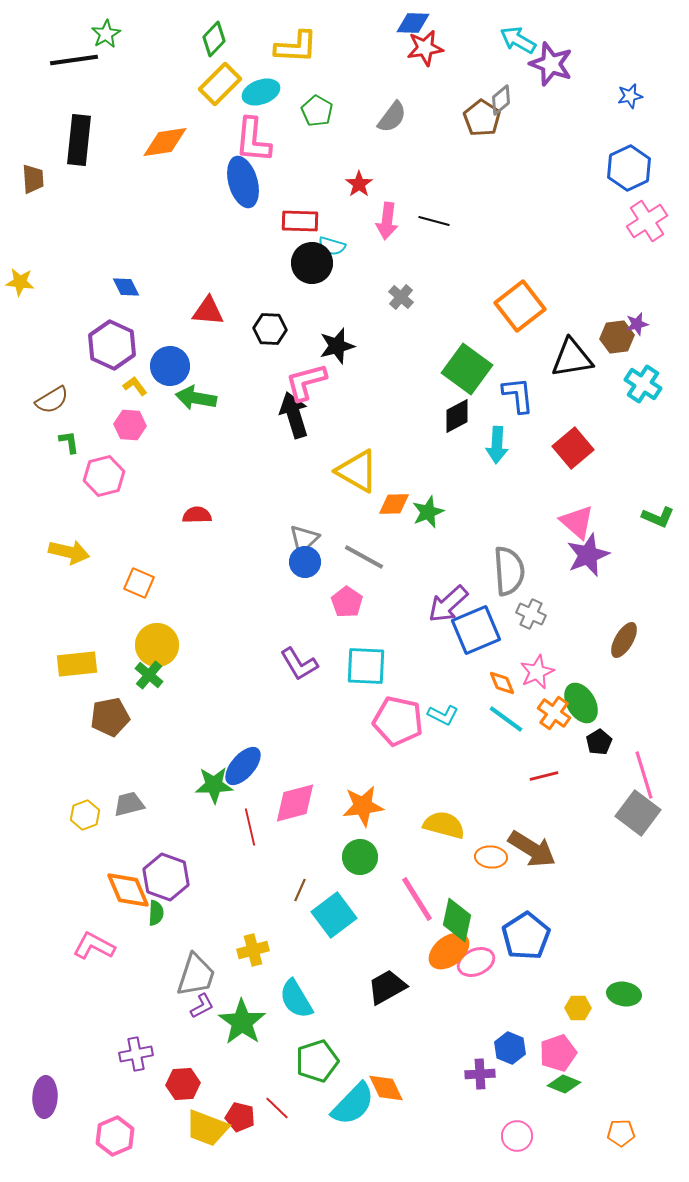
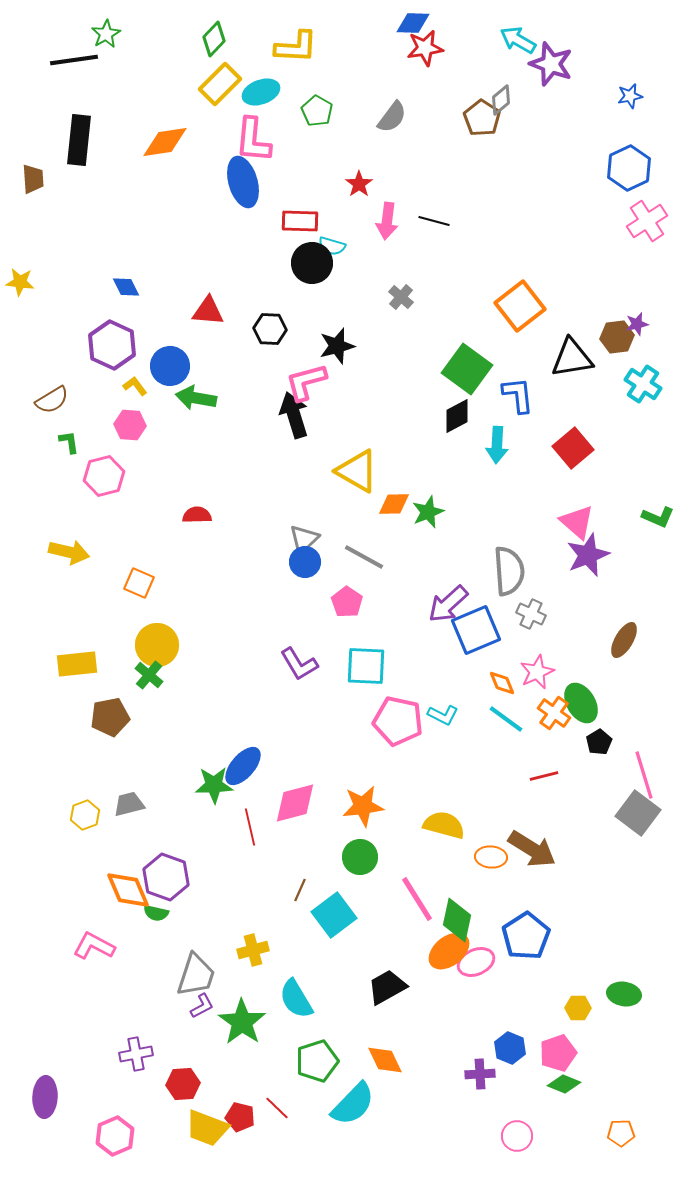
green semicircle at (156, 913): rotated 100 degrees clockwise
orange diamond at (386, 1088): moved 1 px left, 28 px up
